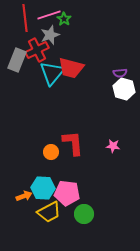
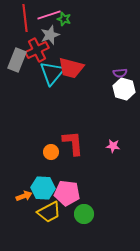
green star: rotated 16 degrees counterclockwise
